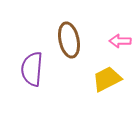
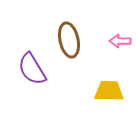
purple semicircle: rotated 36 degrees counterclockwise
yellow trapezoid: moved 2 px right, 12 px down; rotated 28 degrees clockwise
